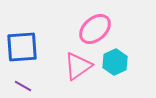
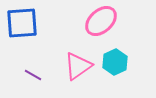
pink ellipse: moved 6 px right, 8 px up
blue square: moved 24 px up
purple line: moved 10 px right, 11 px up
